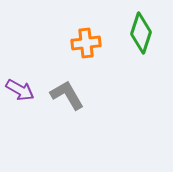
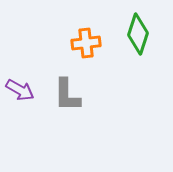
green diamond: moved 3 px left, 1 px down
gray L-shape: rotated 150 degrees counterclockwise
